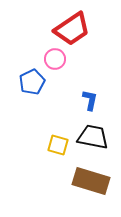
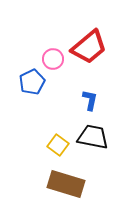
red trapezoid: moved 17 px right, 18 px down; rotated 6 degrees counterclockwise
pink circle: moved 2 px left
yellow square: rotated 20 degrees clockwise
brown rectangle: moved 25 px left, 3 px down
